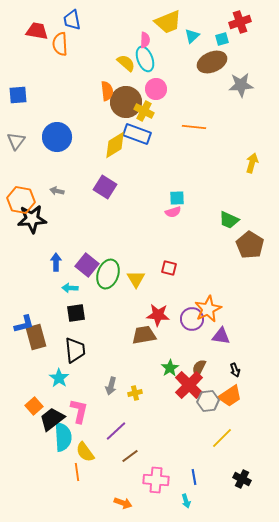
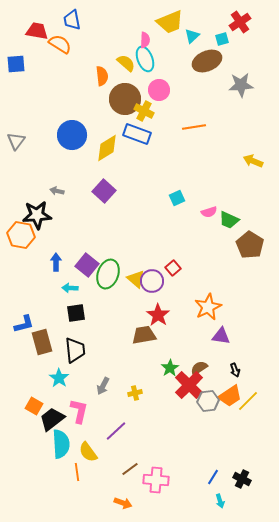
yellow trapezoid at (168, 22): moved 2 px right
red cross at (240, 22): rotated 15 degrees counterclockwise
orange semicircle at (60, 44): rotated 125 degrees clockwise
brown ellipse at (212, 62): moved 5 px left, 1 px up
pink circle at (156, 89): moved 3 px right, 1 px down
orange semicircle at (107, 91): moved 5 px left, 15 px up
blue square at (18, 95): moved 2 px left, 31 px up
brown circle at (126, 102): moved 1 px left, 3 px up
orange line at (194, 127): rotated 15 degrees counterclockwise
blue circle at (57, 137): moved 15 px right, 2 px up
yellow diamond at (115, 145): moved 8 px left, 3 px down
yellow arrow at (252, 163): moved 1 px right, 2 px up; rotated 84 degrees counterclockwise
purple square at (105, 187): moved 1 px left, 4 px down; rotated 10 degrees clockwise
cyan square at (177, 198): rotated 21 degrees counterclockwise
orange hexagon at (21, 200): moved 35 px down
pink semicircle at (173, 212): moved 36 px right
black star at (32, 219): moved 5 px right, 4 px up
red square at (169, 268): moved 4 px right; rotated 35 degrees clockwise
yellow triangle at (136, 279): rotated 18 degrees counterclockwise
orange star at (208, 309): moved 2 px up
red star at (158, 315): rotated 30 degrees clockwise
purple circle at (192, 319): moved 40 px left, 38 px up
brown rectangle at (36, 337): moved 6 px right, 5 px down
brown semicircle at (199, 368): rotated 30 degrees clockwise
gray arrow at (111, 386): moved 8 px left; rotated 12 degrees clockwise
orange square at (34, 406): rotated 18 degrees counterclockwise
cyan semicircle at (63, 437): moved 2 px left, 7 px down
yellow line at (222, 438): moved 26 px right, 37 px up
yellow semicircle at (85, 452): moved 3 px right
brown line at (130, 456): moved 13 px down
blue line at (194, 477): moved 19 px right; rotated 42 degrees clockwise
cyan arrow at (186, 501): moved 34 px right
